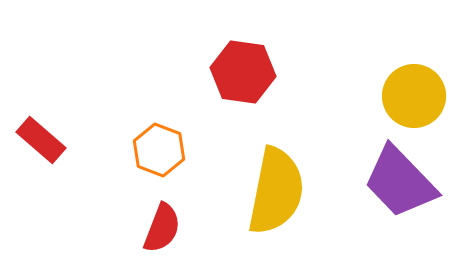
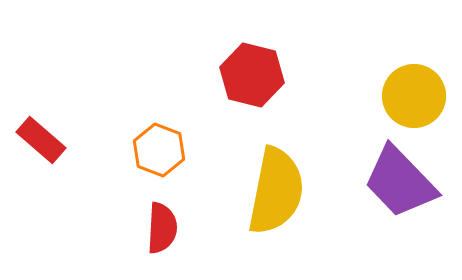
red hexagon: moved 9 px right, 3 px down; rotated 6 degrees clockwise
red semicircle: rotated 18 degrees counterclockwise
